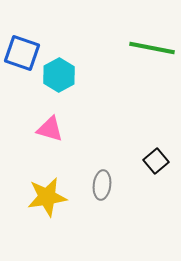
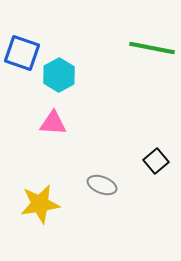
pink triangle: moved 3 px right, 6 px up; rotated 12 degrees counterclockwise
gray ellipse: rotated 76 degrees counterclockwise
yellow star: moved 7 px left, 7 px down
